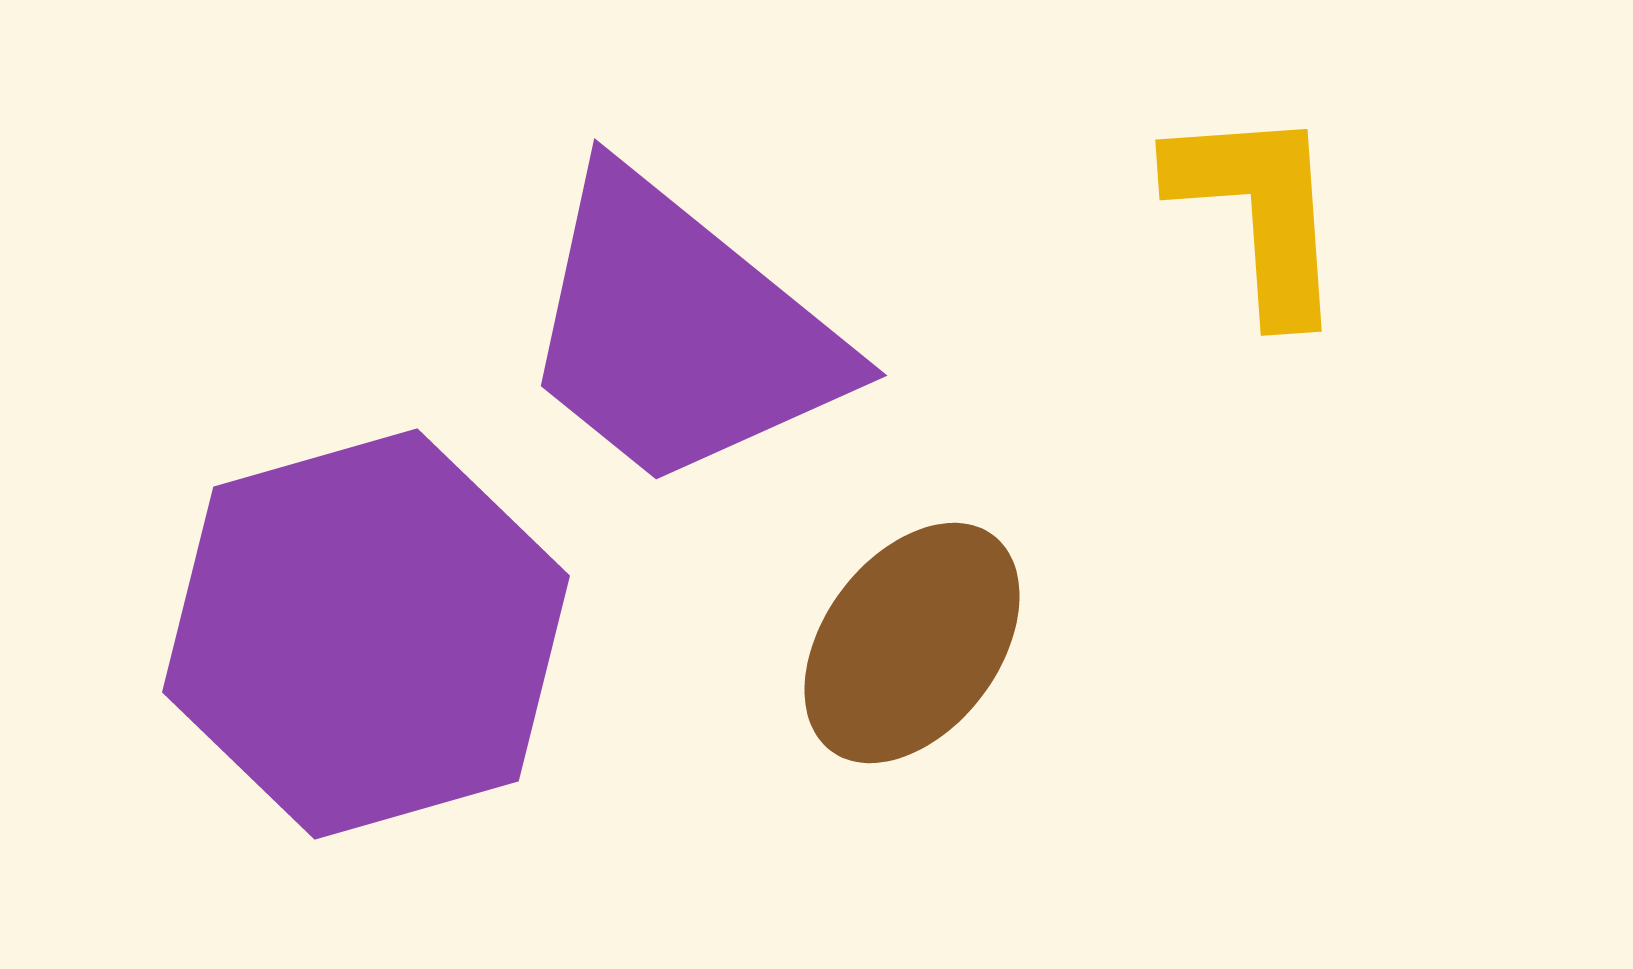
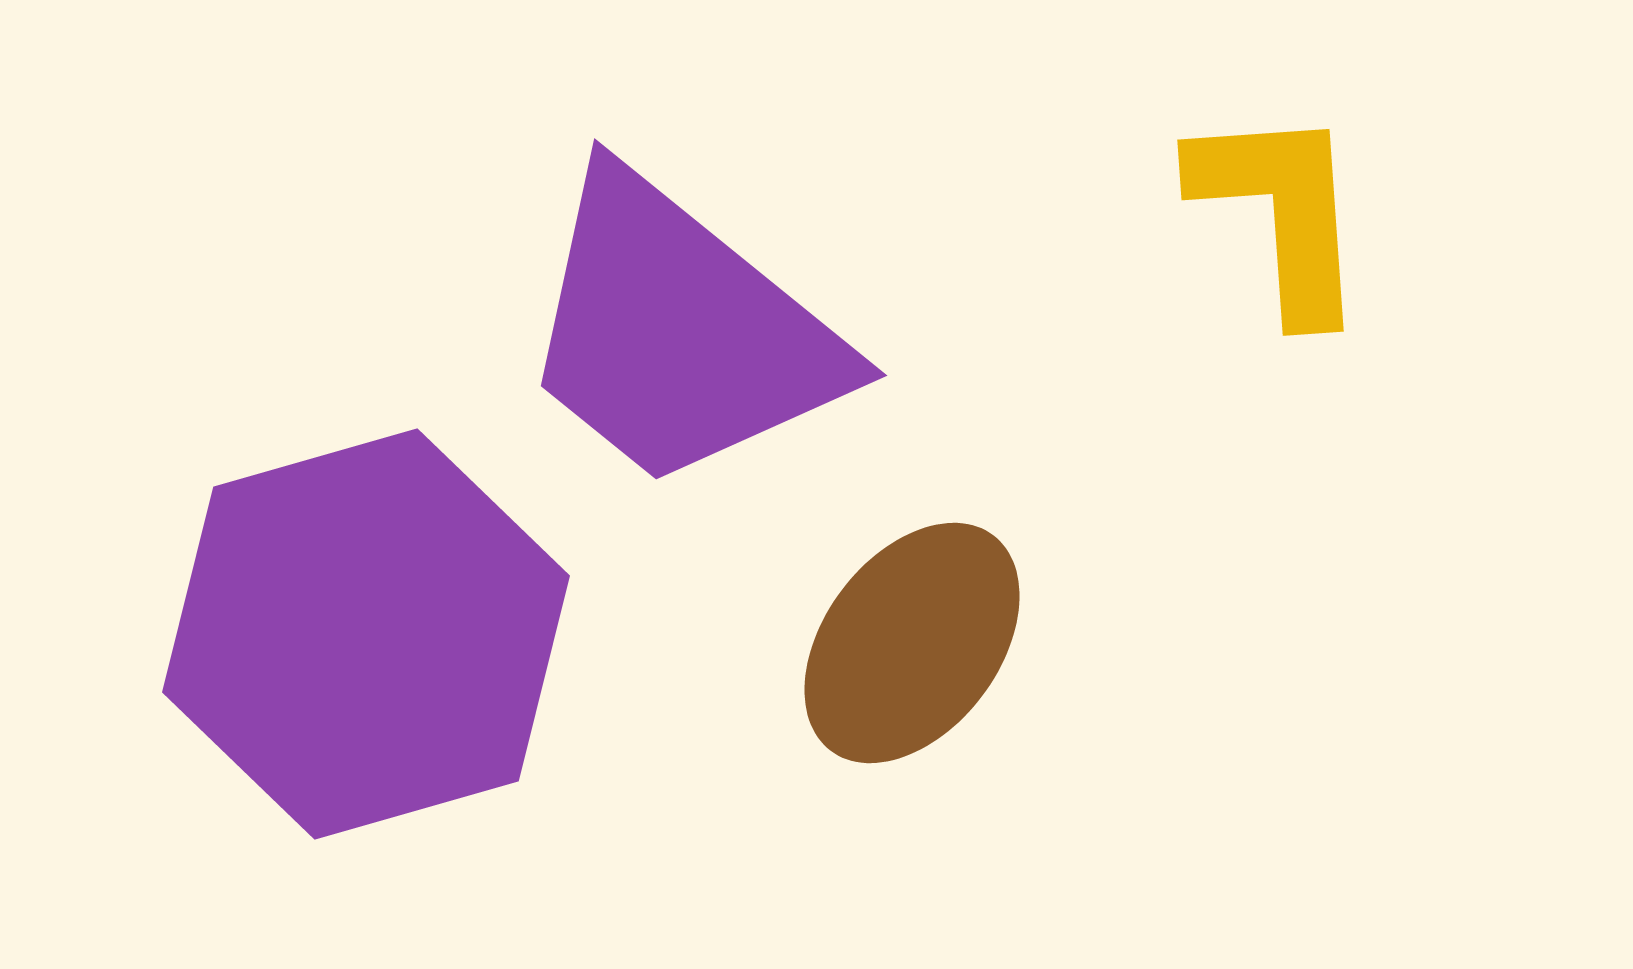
yellow L-shape: moved 22 px right
